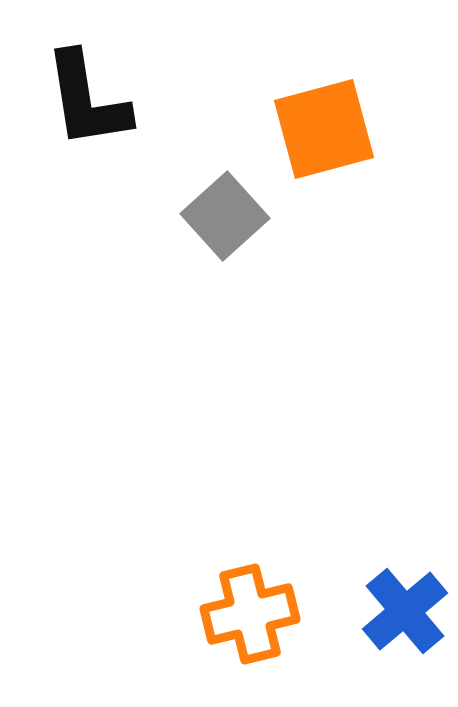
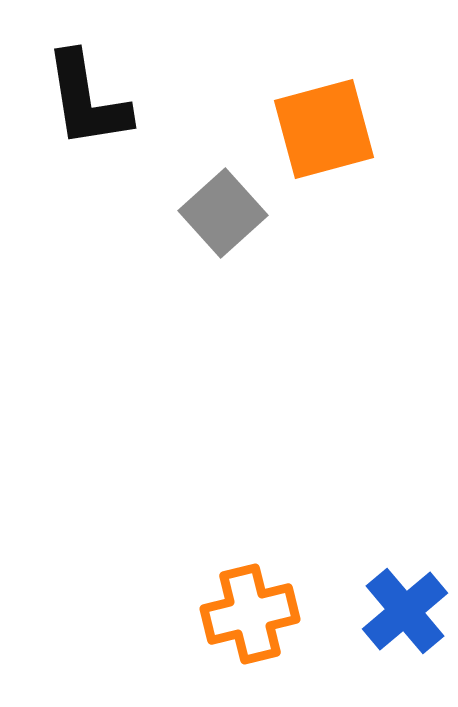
gray square: moved 2 px left, 3 px up
